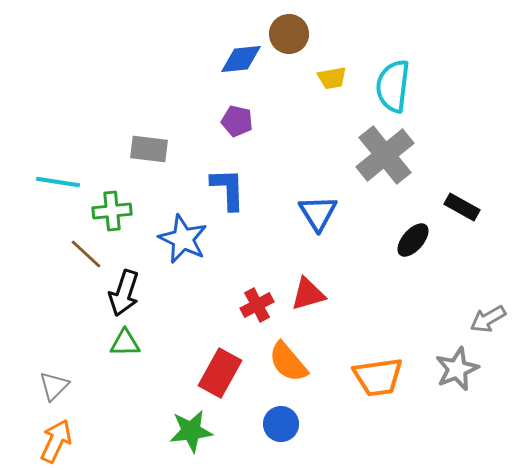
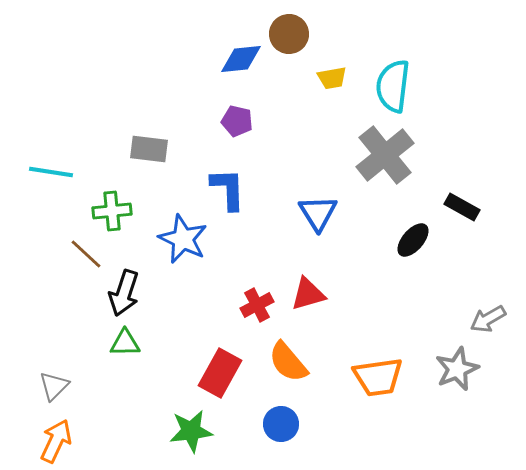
cyan line: moved 7 px left, 10 px up
